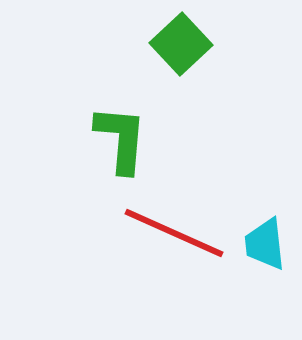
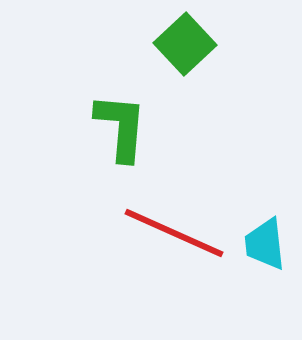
green square: moved 4 px right
green L-shape: moved 12 px up
